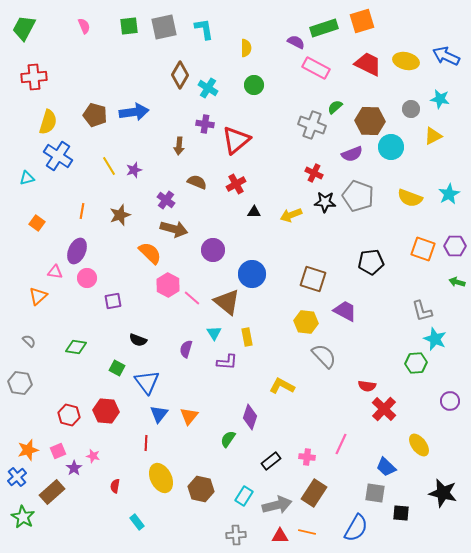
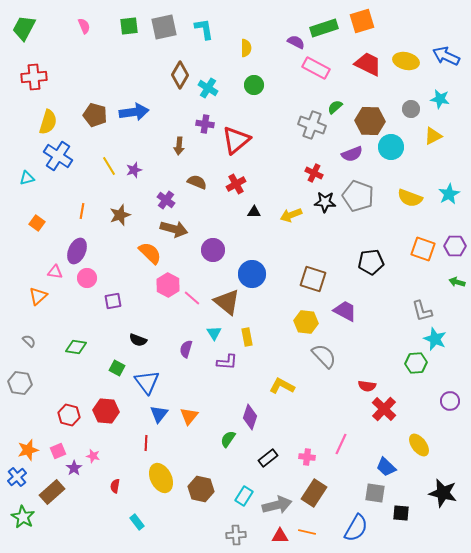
black rectangle at (271, 461): moved 3 px left, 3 px up
